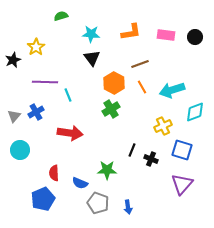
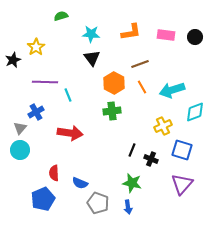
green cross: moved 1 px right, 2 px down; rotated 24 degrees clockwise
gray triangle: moved 6 px right, 12 px down
green star: moved 25 px right, 13 px down; rotated 12 degrees clockwise
